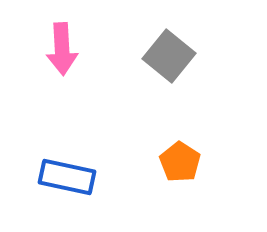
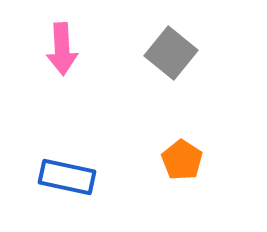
gray square: moved 2 px right, 3 px up
orange pentagon: moved 2 px right, 2 px up
